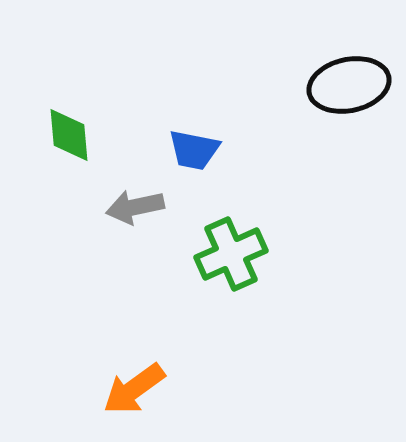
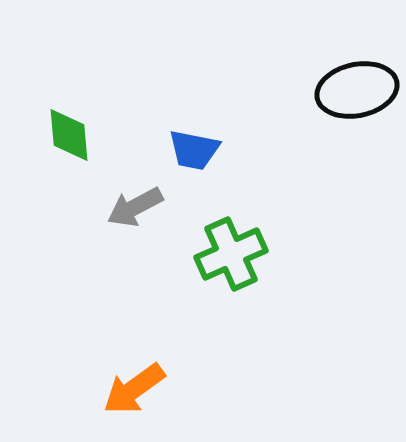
black ellipse: moved 8 px right, 5 px down
gray arrow: rotated 16 degrees counterclockwise
